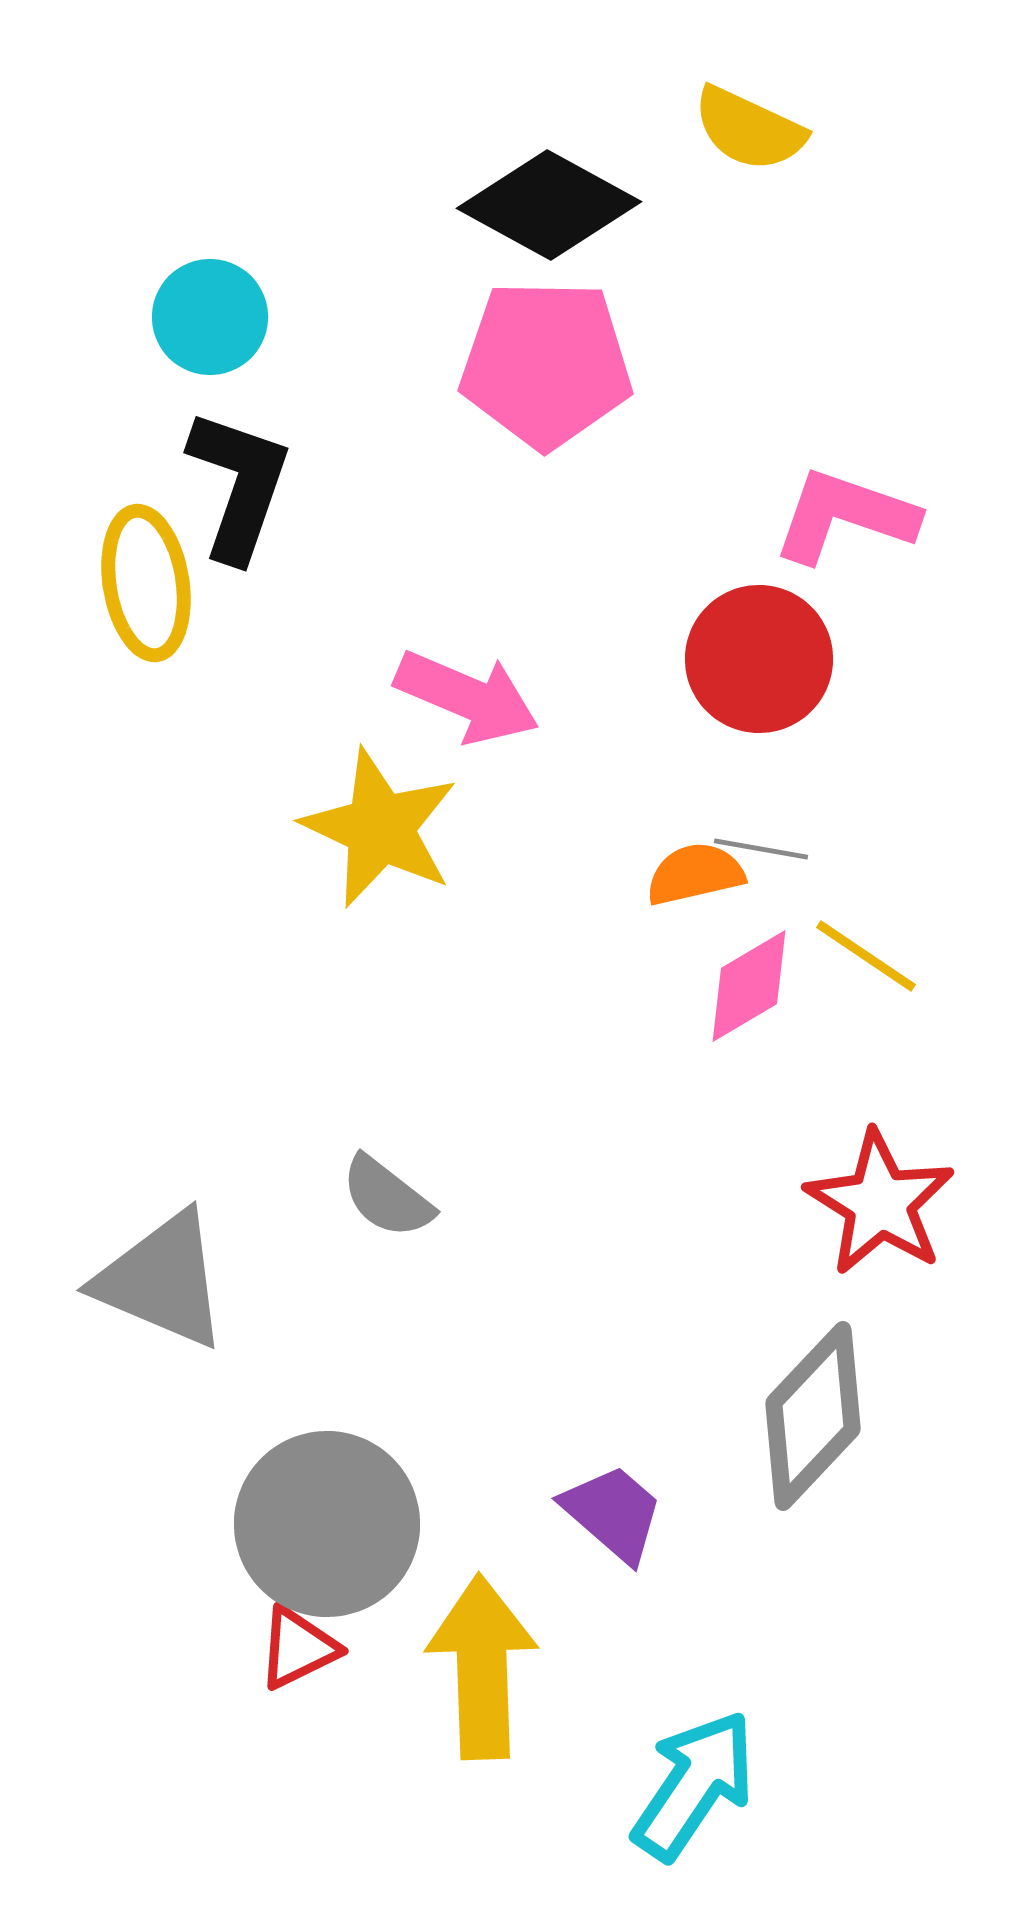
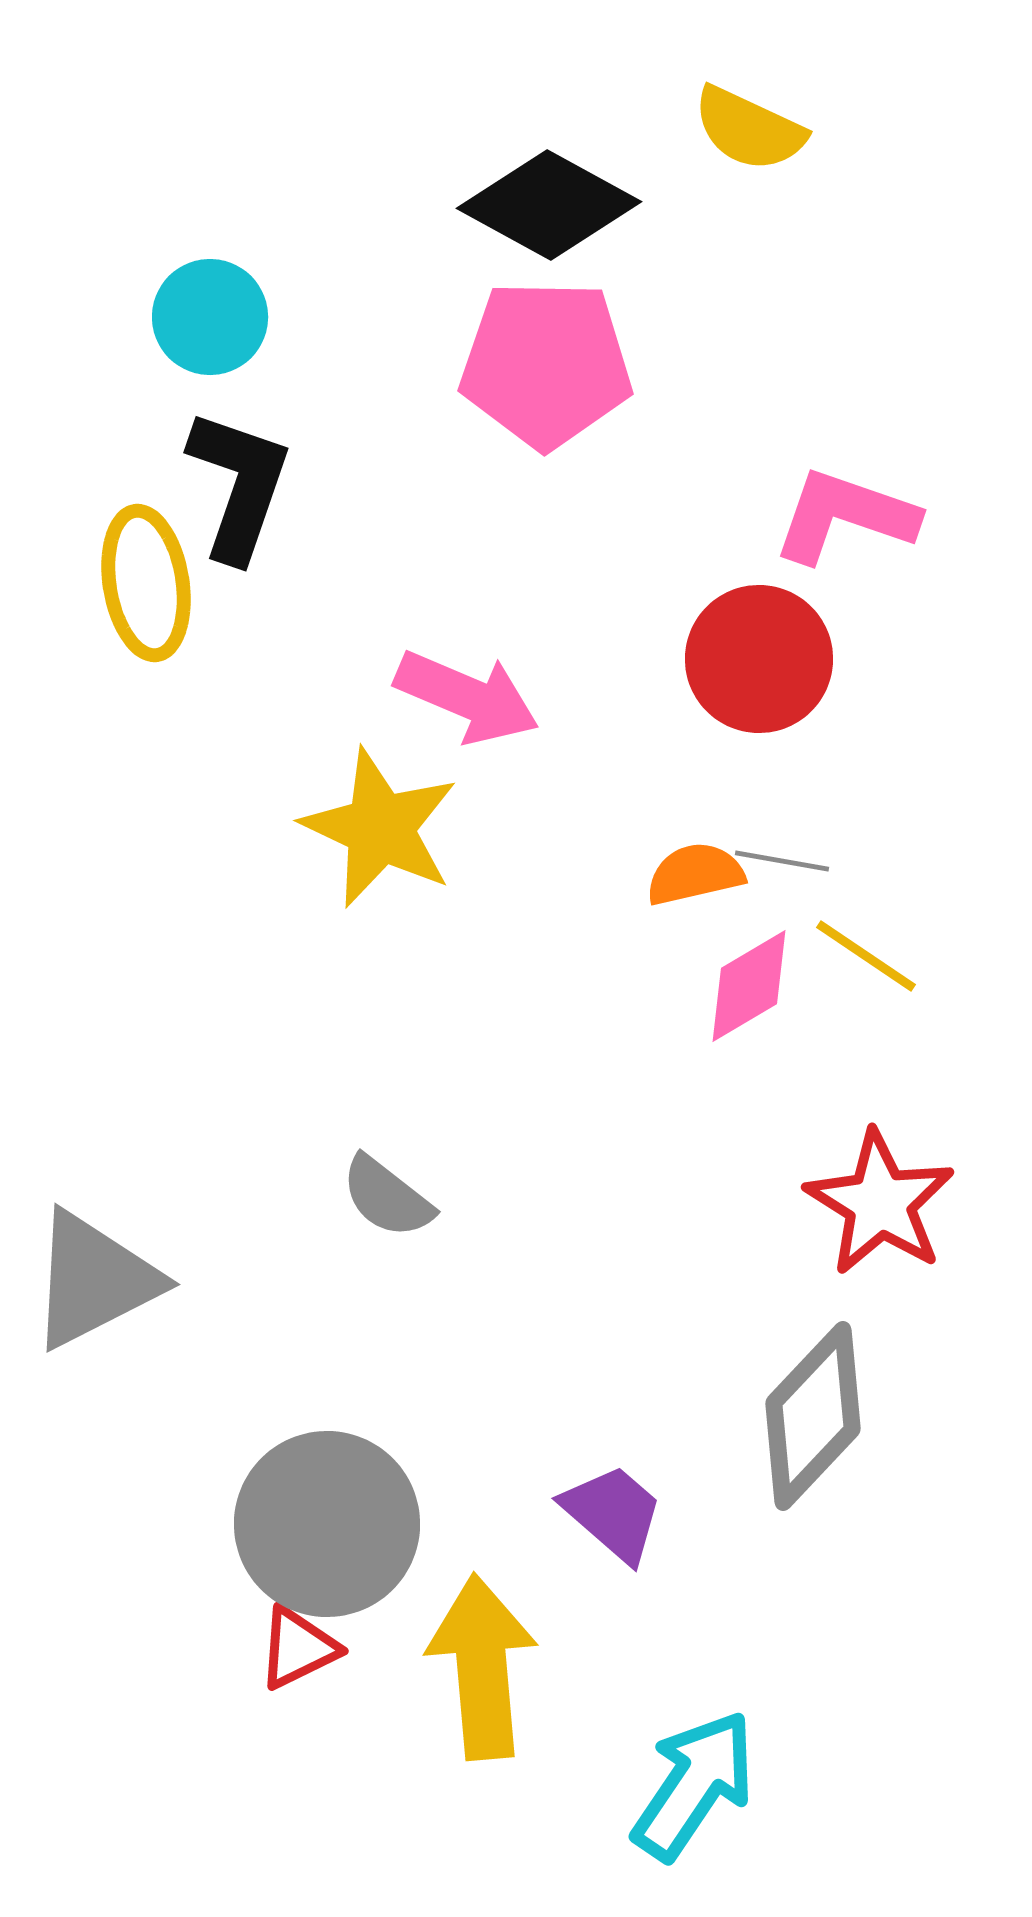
gray line: moved 21 px right, 12 px down
gray triangle: moved 68 px left; rotated 50 degrees counterclockwise
yellow arrow: rotated 3 degrees counterclockwise
